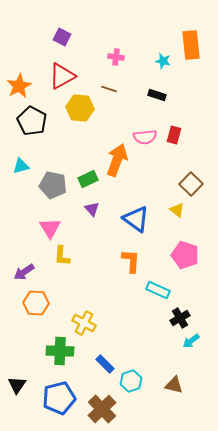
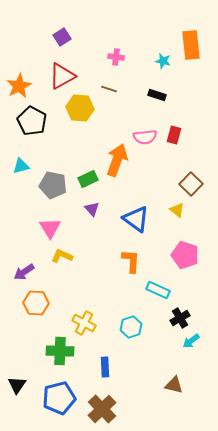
purple square: rotated 30 degrees clockwise
yellow L-shape: rotated 110 degrees clockwise
blue rectangle: moved 3 px down; rotated 42 degrees clockwise
cyan hexagon: moved 54 px up
